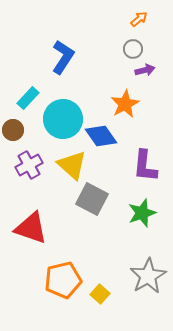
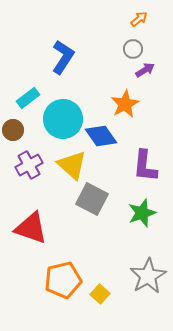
purple arrow: rotated 18 degrees counterclockwise
cyan rectangle: rotated 10 degrees clockwise
